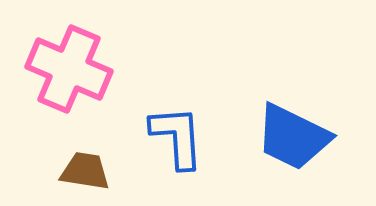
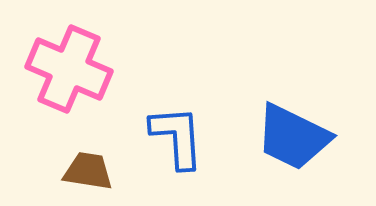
brown trapezoid: moved 3 px right
